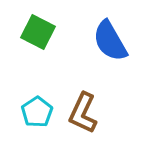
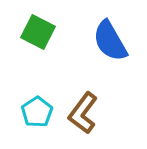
brown L-shape: rotated 12 degrees clockwise
